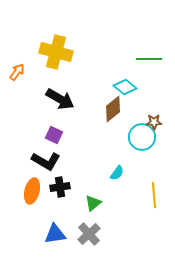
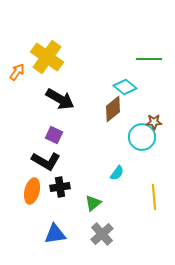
yellow cross: moved 9 px left, 5 px down; rotated 20 degrees clockwise
yellow line: moved 2 px down
gray cross: moved 13 px right
